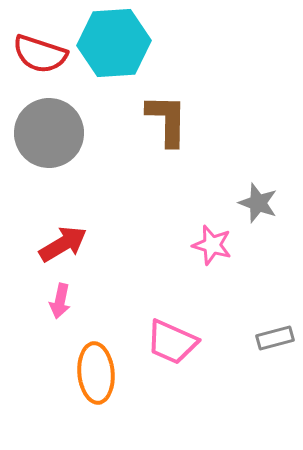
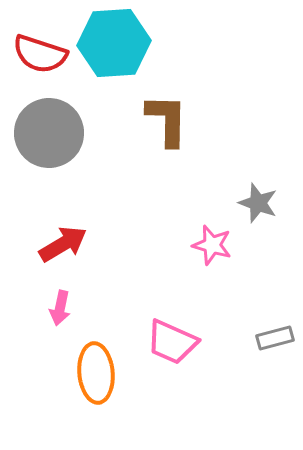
pink arrow: moved 7 px down
